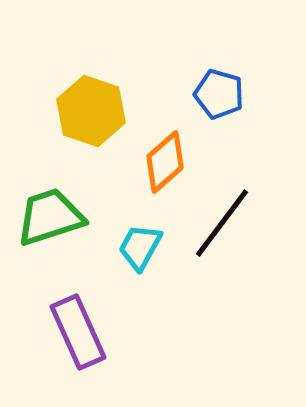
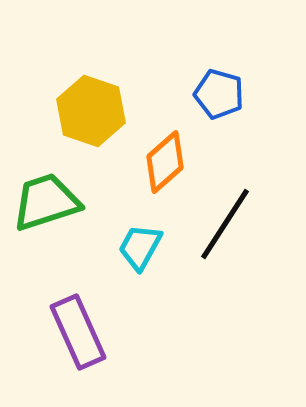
green trapezoid: moved 4 px left, 15 px up
black line: moved 3 px right, 1 px down; rotated 4 degrees counterclockwise
